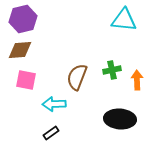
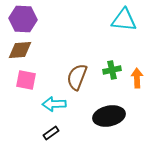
purple hexagon: rotated 16 degrees clockwise
orange arrow: moved 2 px up
black ellipse: moved 11 px left, 3 px up; rotated 16 degrees counterclockwise
